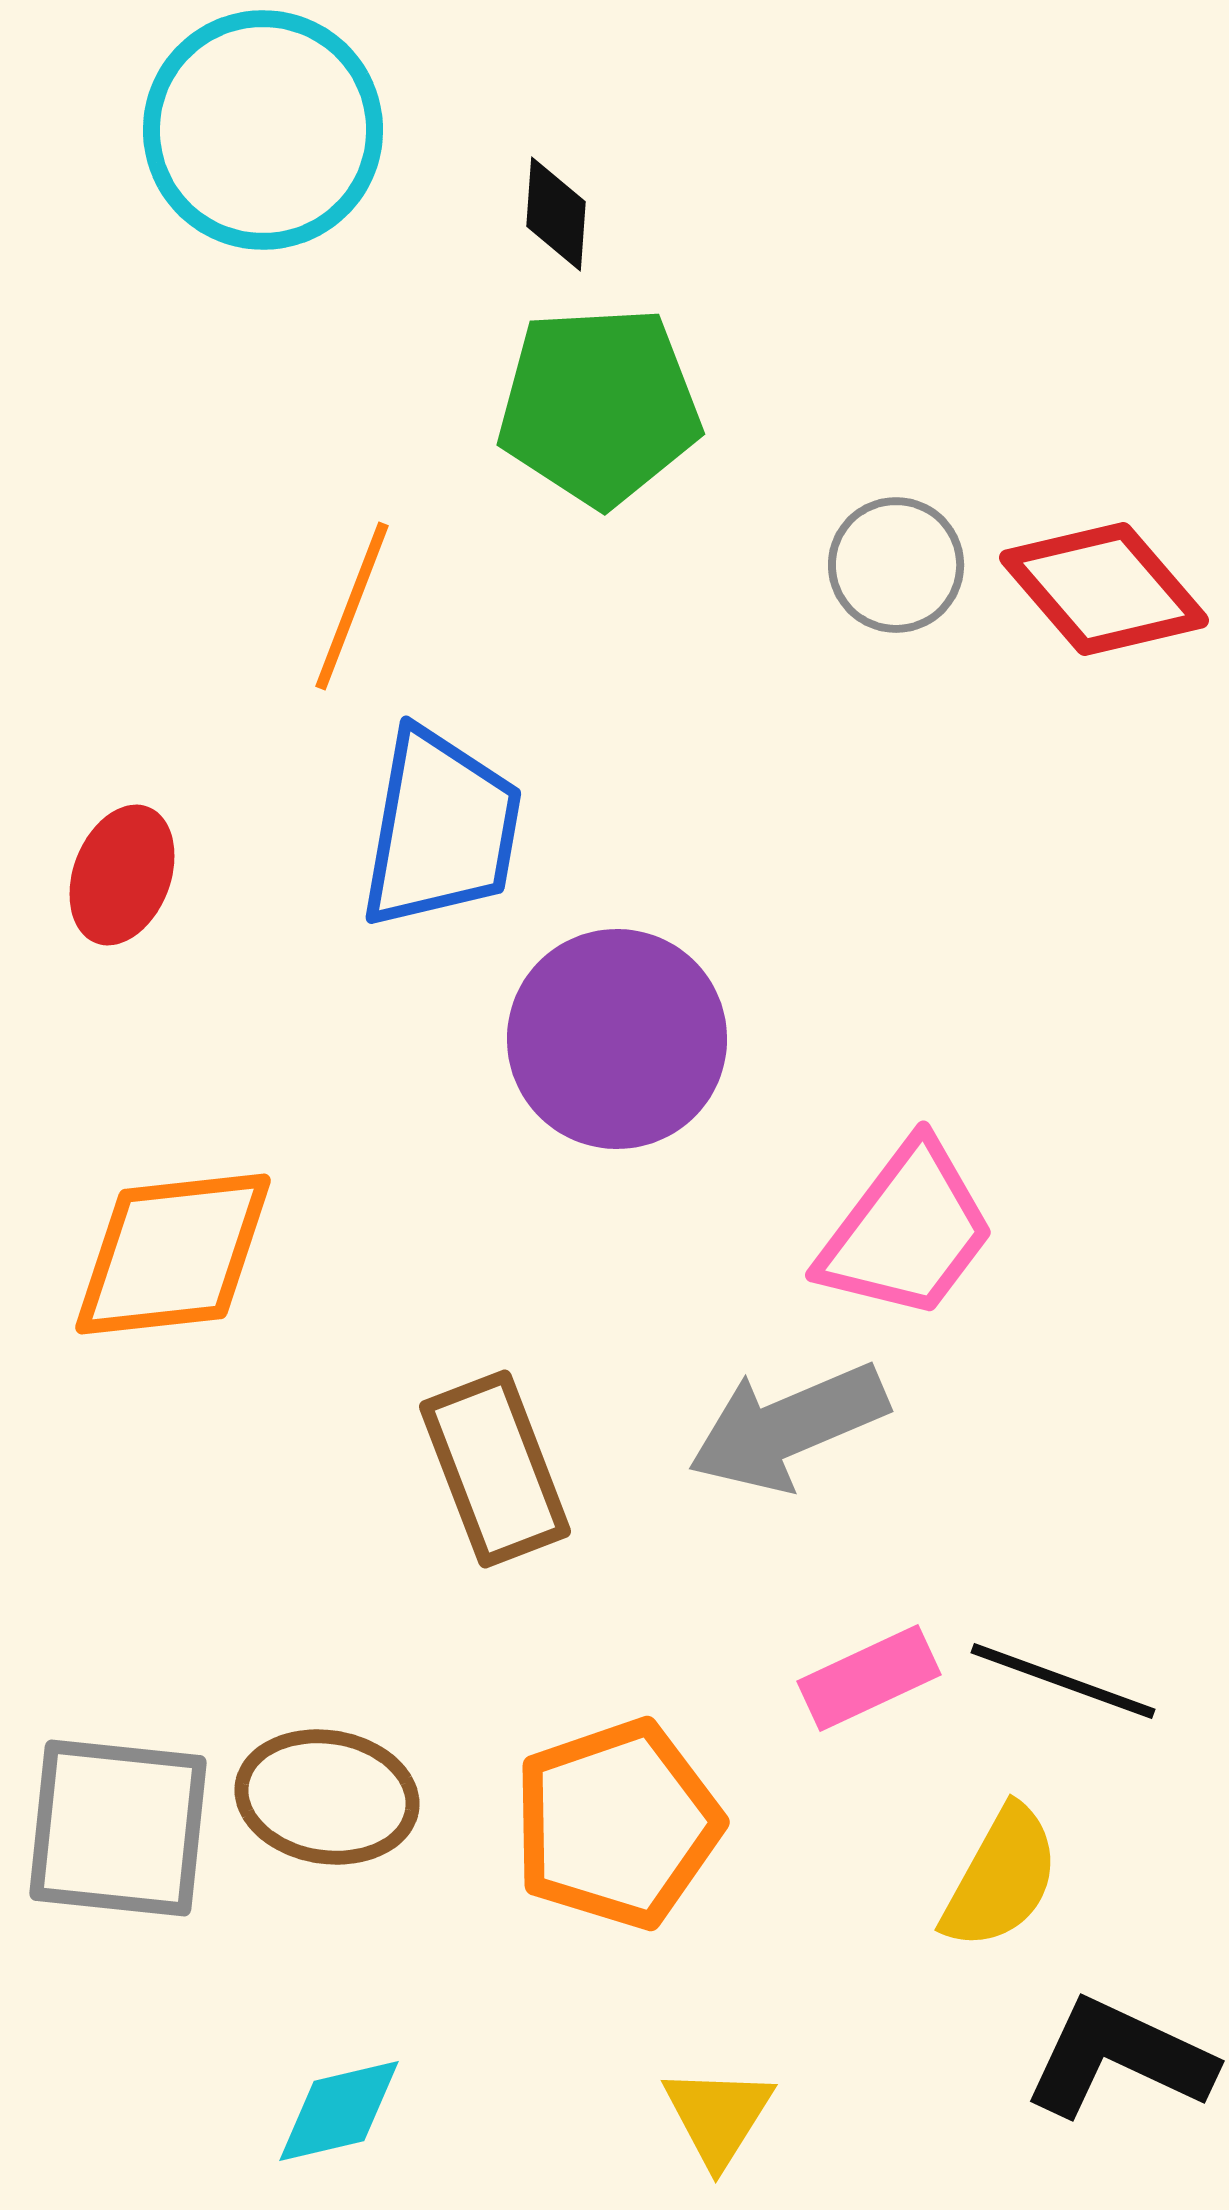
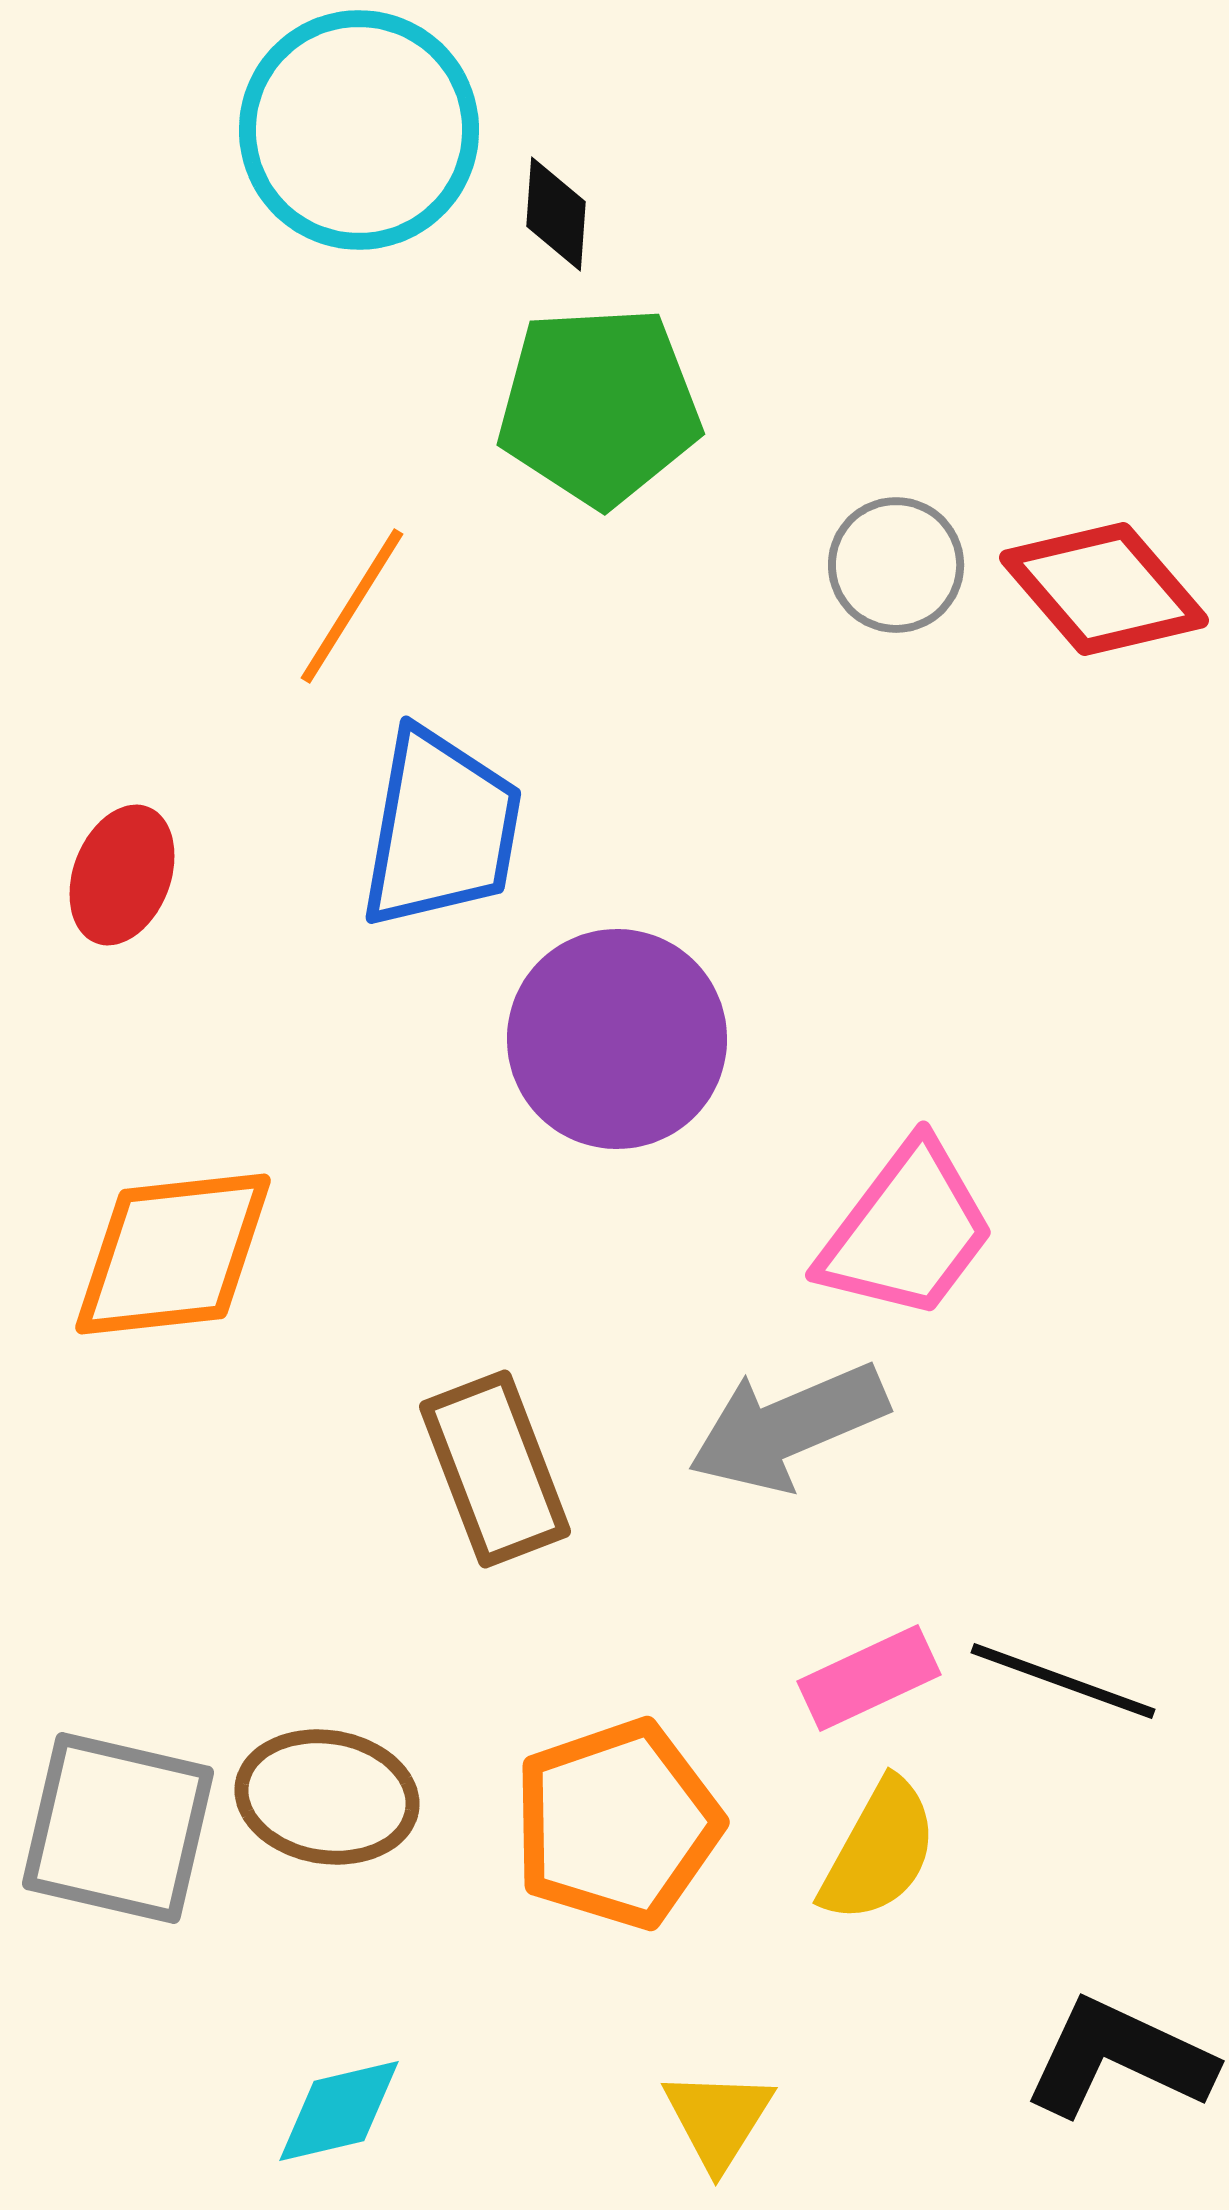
cyan circle: moved 96 px right
orange line: rotated 11 degrees clockwise
gray square: rotated 7 degrees clockwise
yellow semicircle: moved 122 px left, 27 px up
yellow triangle: moved 3 px down
